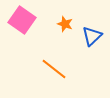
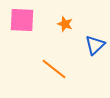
pink square: rotated 32 degrees counterclockwise
blue triangle: moved 3 px right, 9 px down
